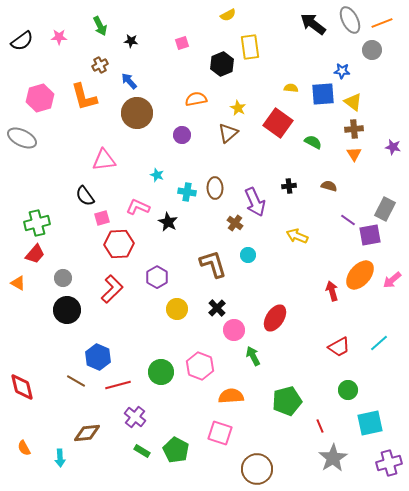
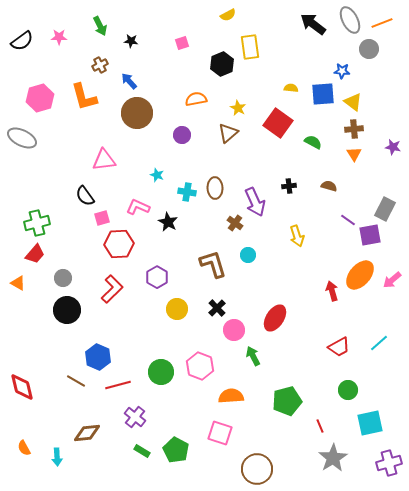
gray circle at (372, 50): moved 3 px left, 1 px up
yellow arrow at (297, 236): rotated 130 degrees counterclockwise
cyan arrow at (60, 458): moved 3 px left, 1 px up
